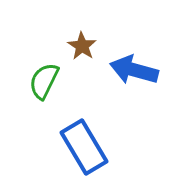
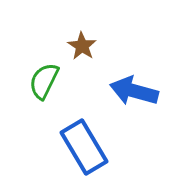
blue arrow: moved 21 px down
